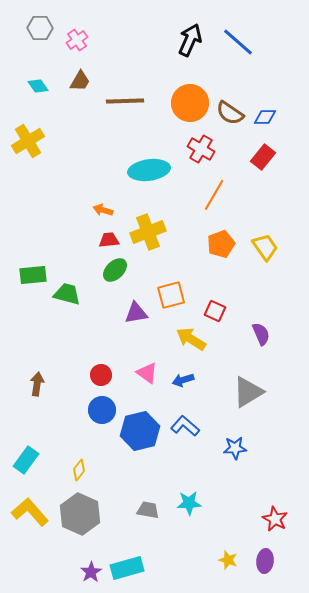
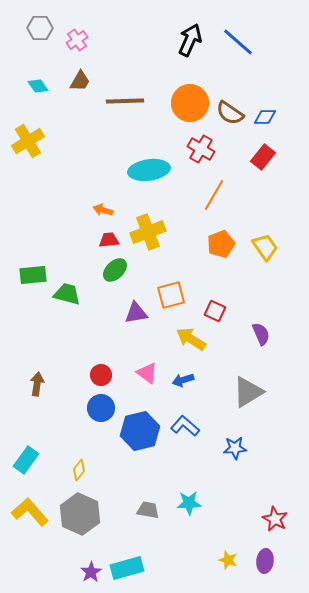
blue circle at (102, 410): moved 1 px left, 2 px up
